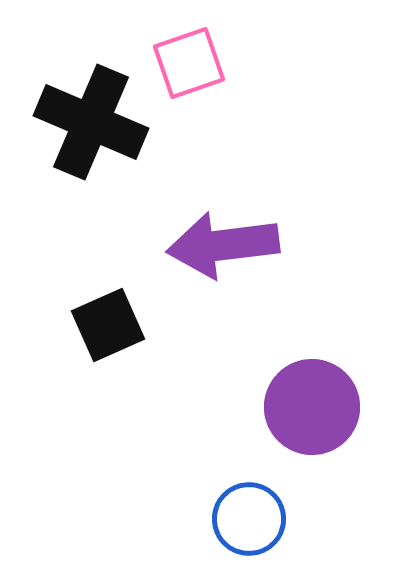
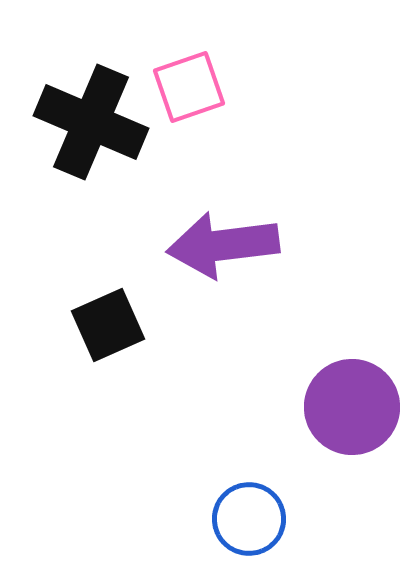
pink square: moved 24 px down
purple circle: moved 40 px right
